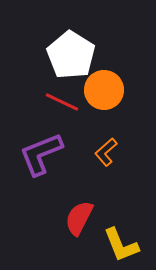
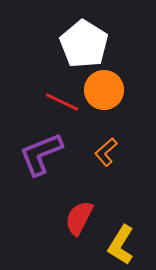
white pentagon: moved 13 px right, 11 px up
yellow L-shape: rotated 54 degrees clockwise
